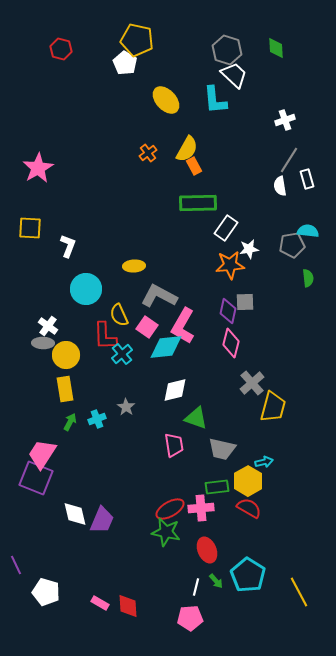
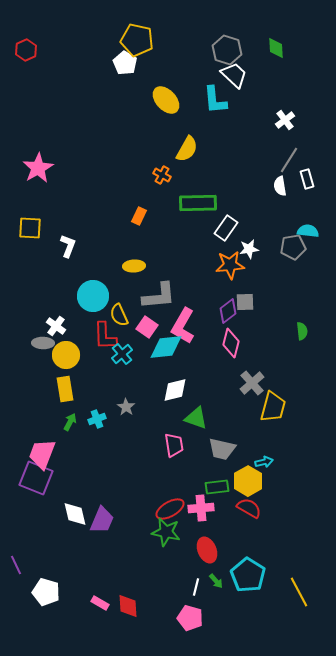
red hexagon at (61, 49): moved 35 px left, 1 px down; rotated 20 degrees clockwise
white cross at (285, 120): rotated 18 degrees counterclockwise
orange cross at (148, 153): moved 14 px right, 22 px down; rotated 24 degrees counterclockwise
orange rectangle at (194, 166): moved 55 px left, 50 px down; rotated 54 degrees clockwise
gray pentagon at (292, 245): moved 1 px right, 2 px down
green semicircle at (308, 278): moved 6 px left, 53 px down
cyan circle at (86, 289): moved 7 px right, 7 px down
gray L-shape at (159, 296): rotated 147 degrees clockwise
purple diamond at (228, 311): rotated 40 degrees clockwise
white cross at (48, 326): moved 8 px right
pink trapezoid at (42, 454): rotated 12 degrees counterclockwise
pink pentagon at (190, 618): rotated 20 degrees clockwise
